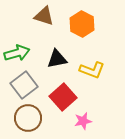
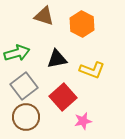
gray square: moved 1 px down
brown circle: moved 2 px left, 1 px up
